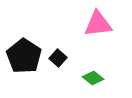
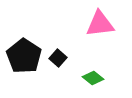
pink triangle: moved 2 px right
